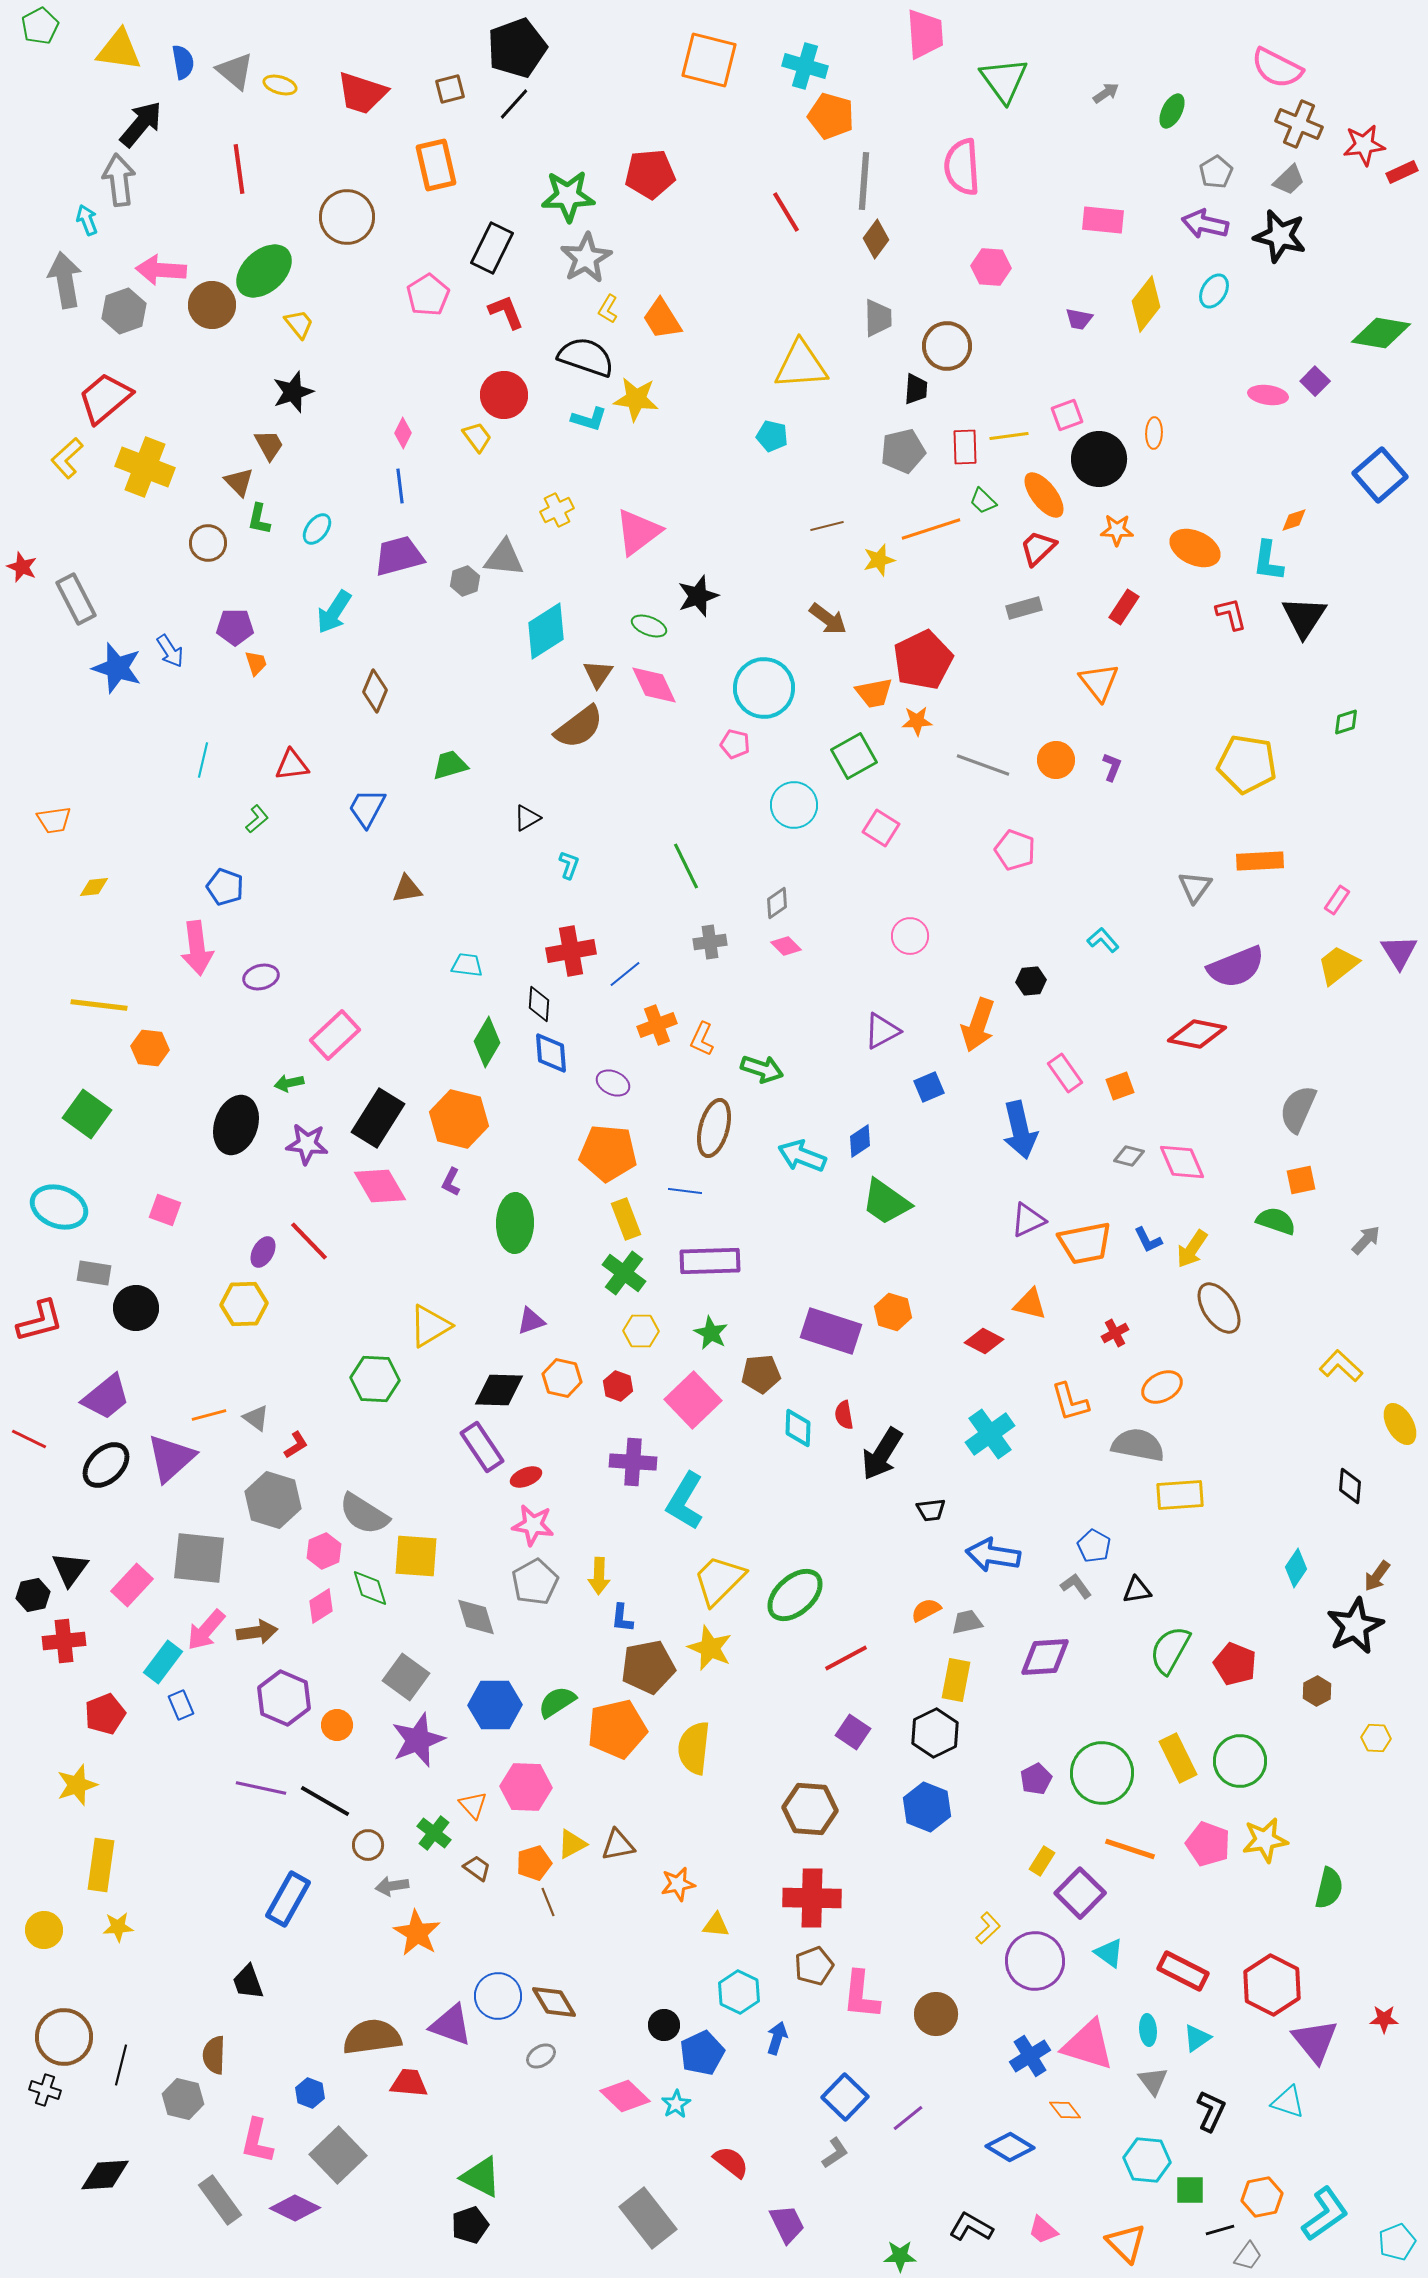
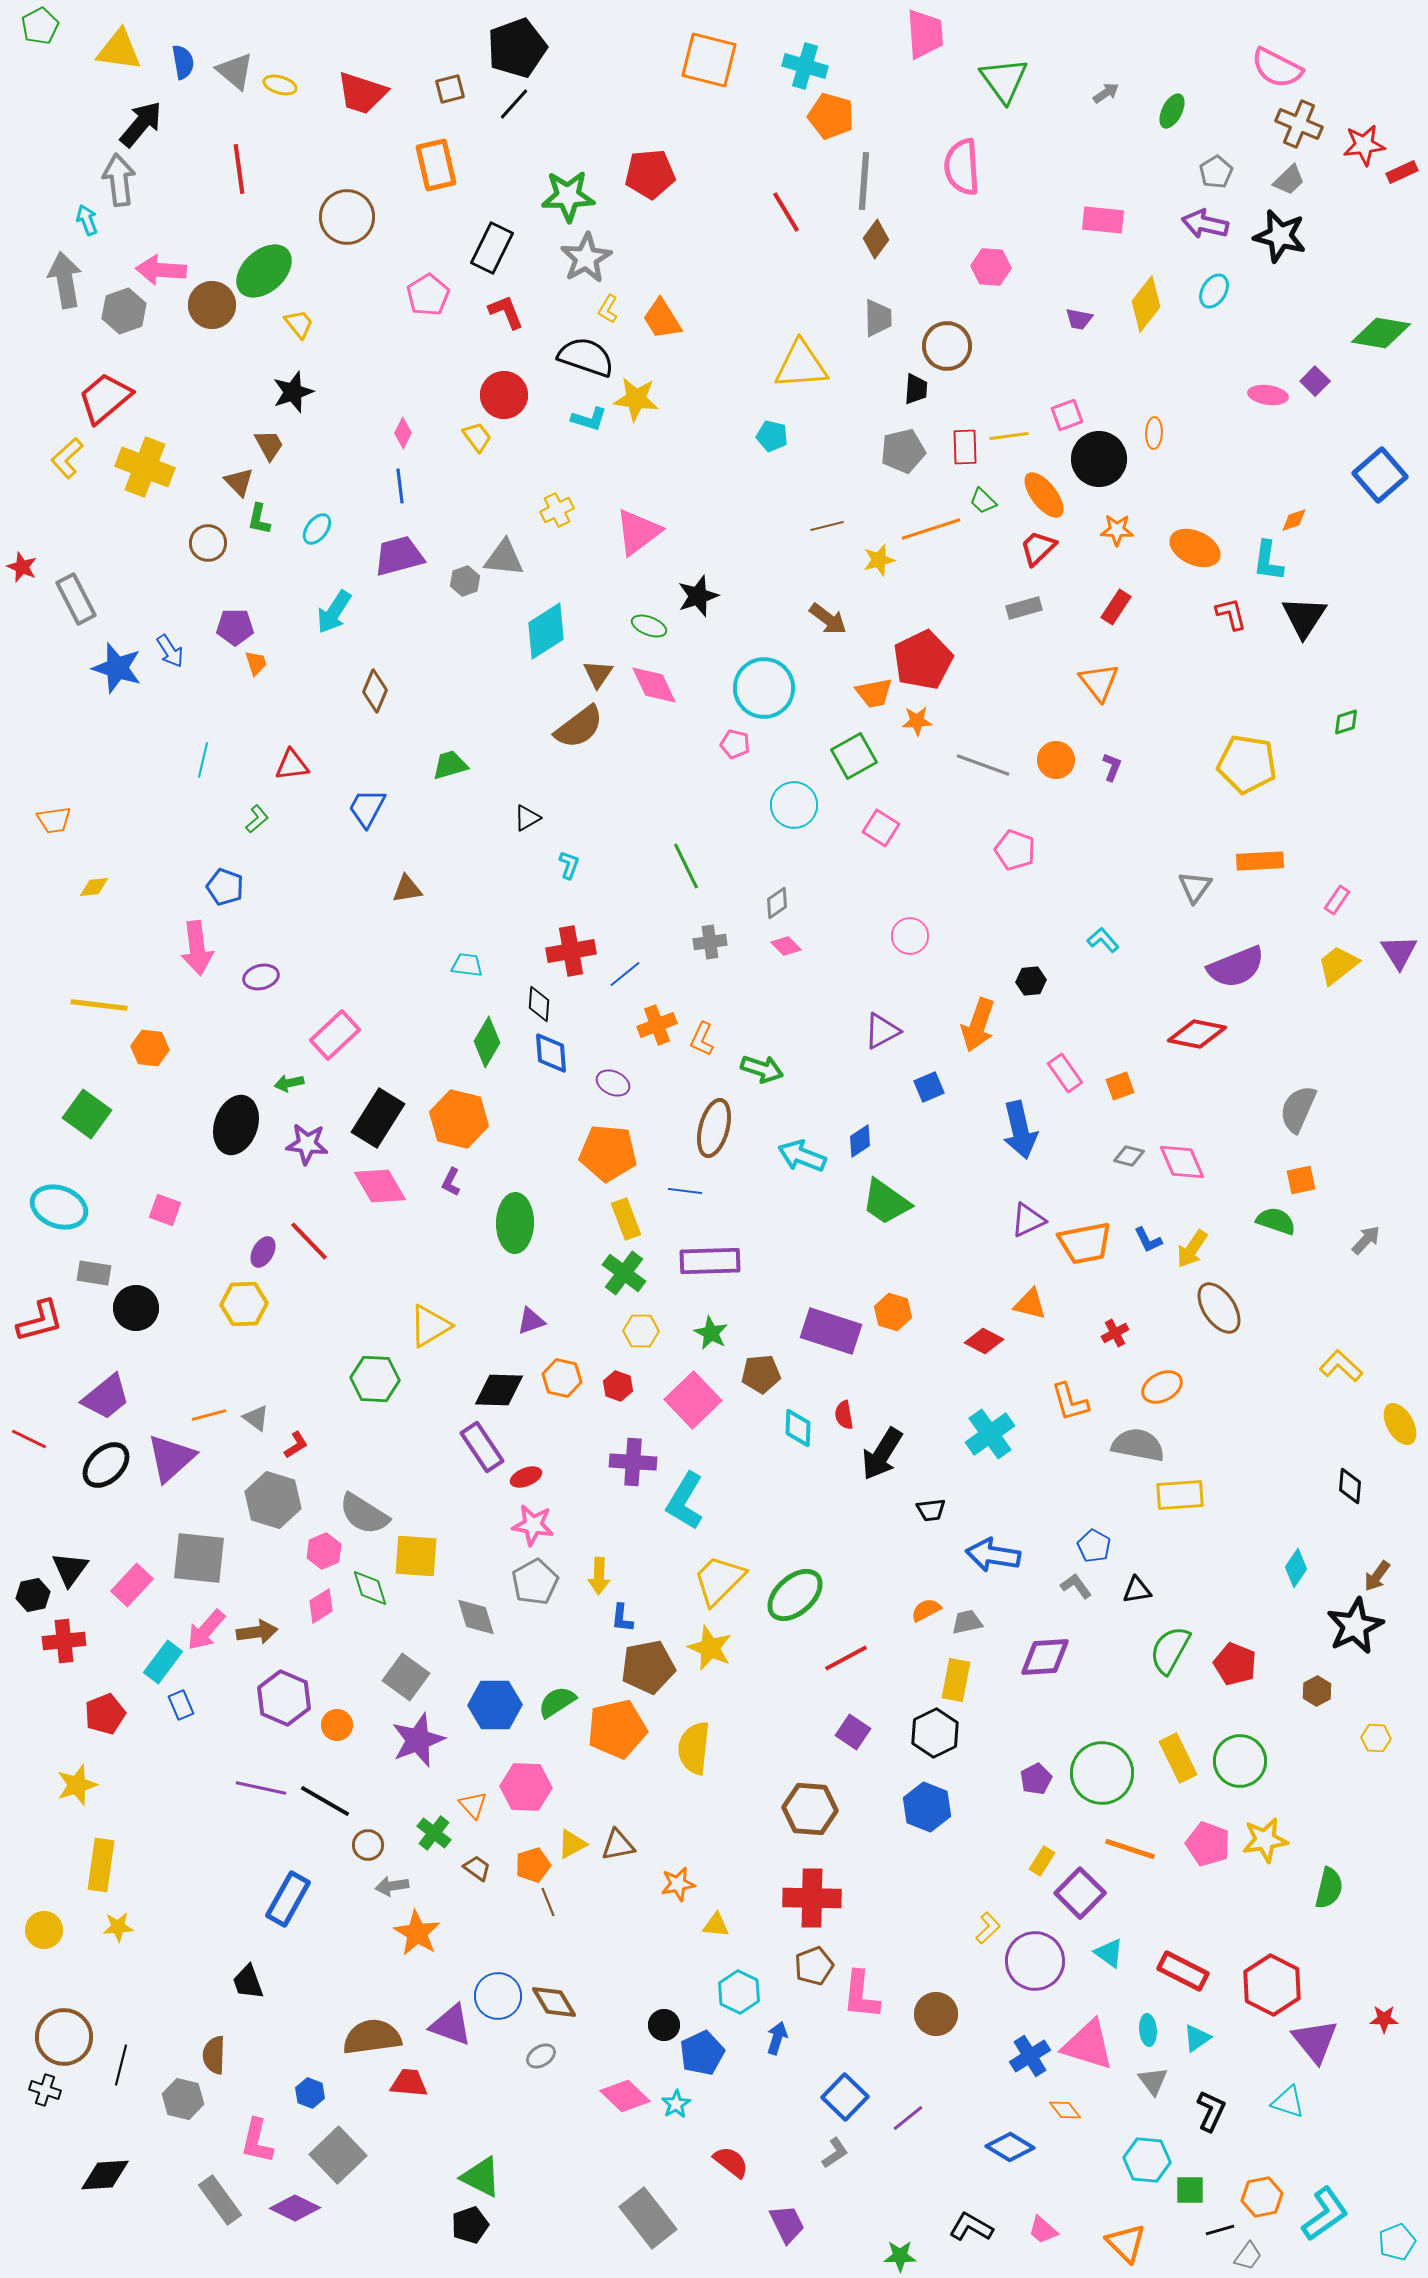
red rectangle at (1124, 607): moved 8 px left
orange pentagon at (534, 1863): moved 1 px left, 2 px down
